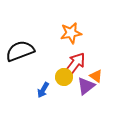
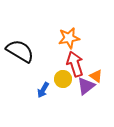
orange star: moved 2 px left, 5 px down
black semicircle: rotated 52 degrees clockwise
red arrow: rotated 55 degrees counterclockwise
yellow circle: moved 1 px left, 2 px down
